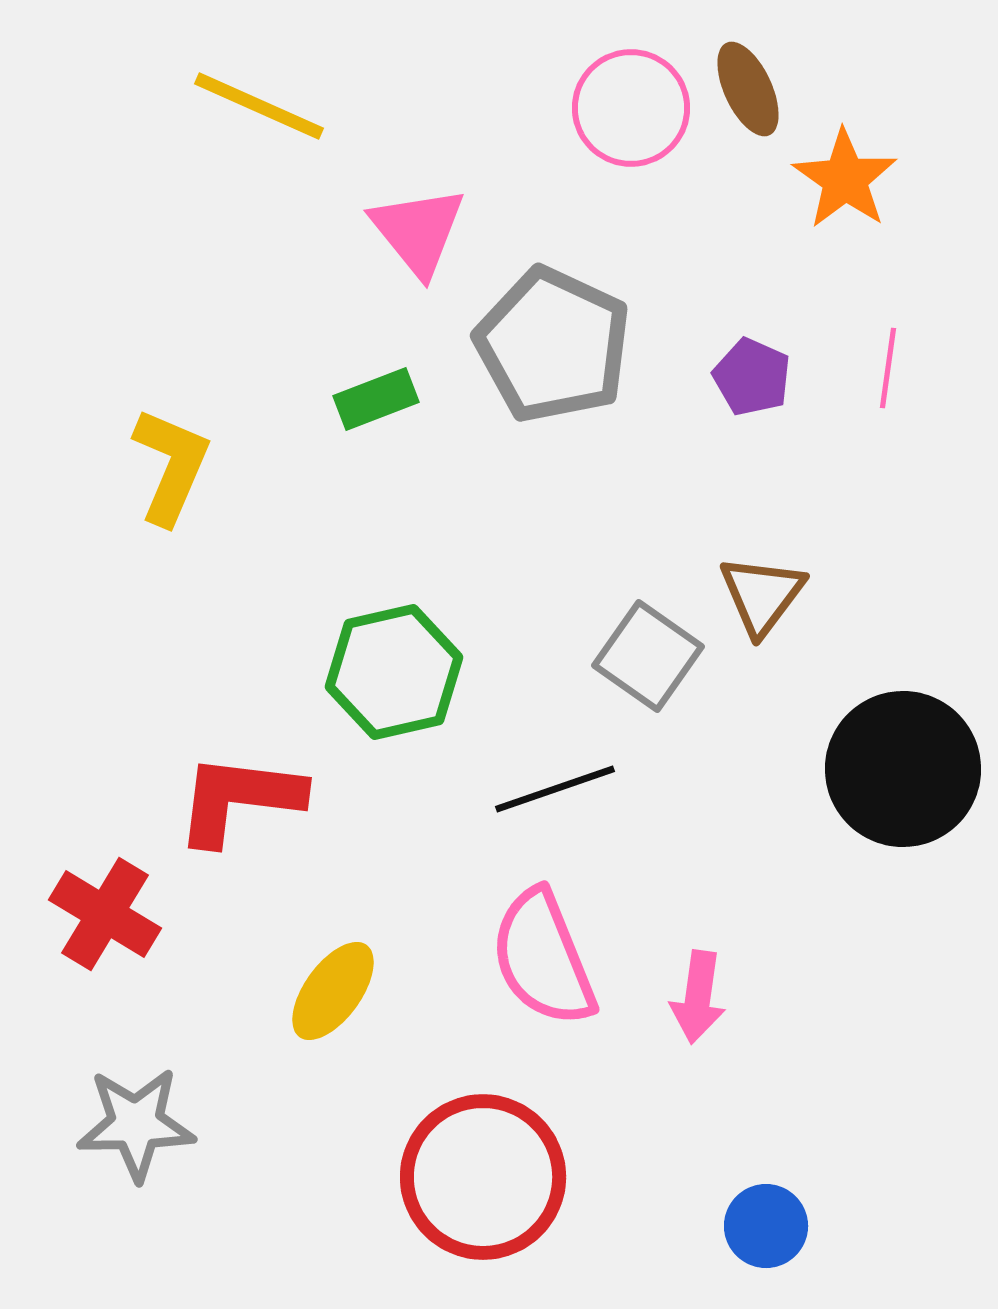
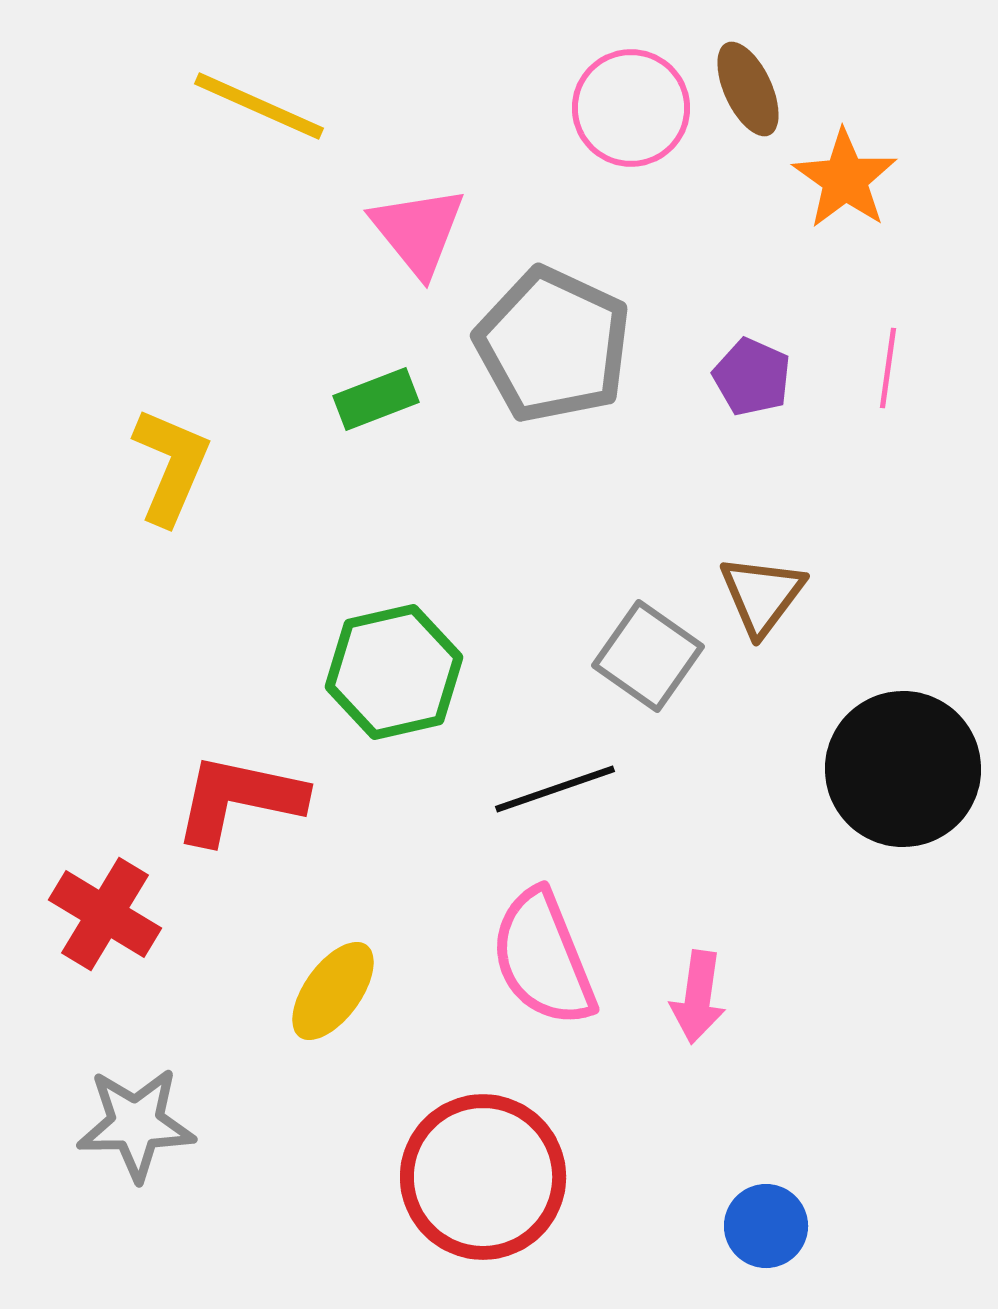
red L-shape: rotated 5 degrees clockwise
